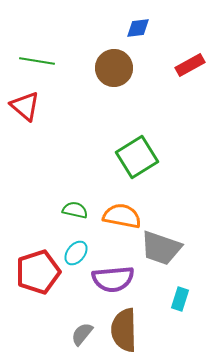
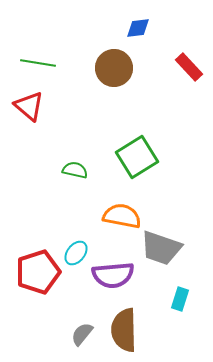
green line: moved 1 px right, 2 px down
red rectangle: moved 1 px left, 2 px down; rotated 76 degrees clockwise
red triangle: moved 4 px right
green semicircle: moved 40 px up
purple semicircle: moved 4 px up
